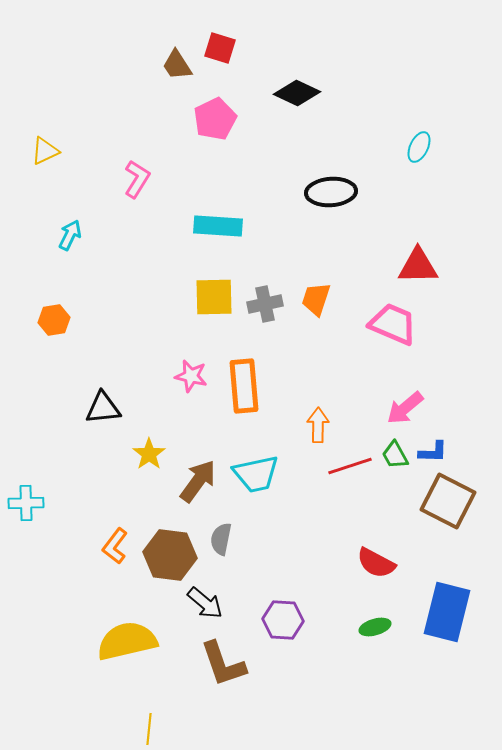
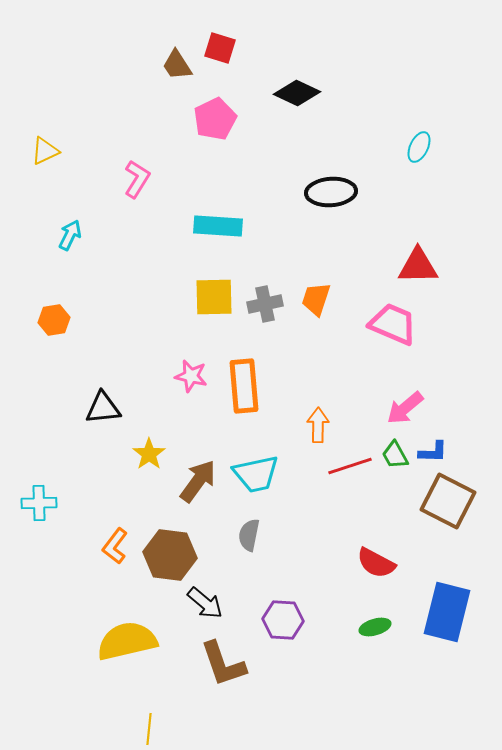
cyan cross: moved 13 px right
gray semicircle: moved 28 px right, 4 px up
